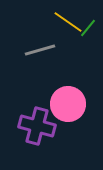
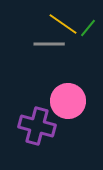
yellow line: moved 5 px left, 2 px down
gray line: moved 9 px right, 6 px up; rotated 16 degrees clockwise
pink circle: moved 3 px up
